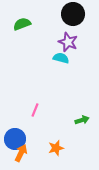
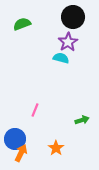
black circle: moved 3 px down
purple star: rotated 18 degrees clockwise
orange star: rotated 21 degrees counterclockwise
